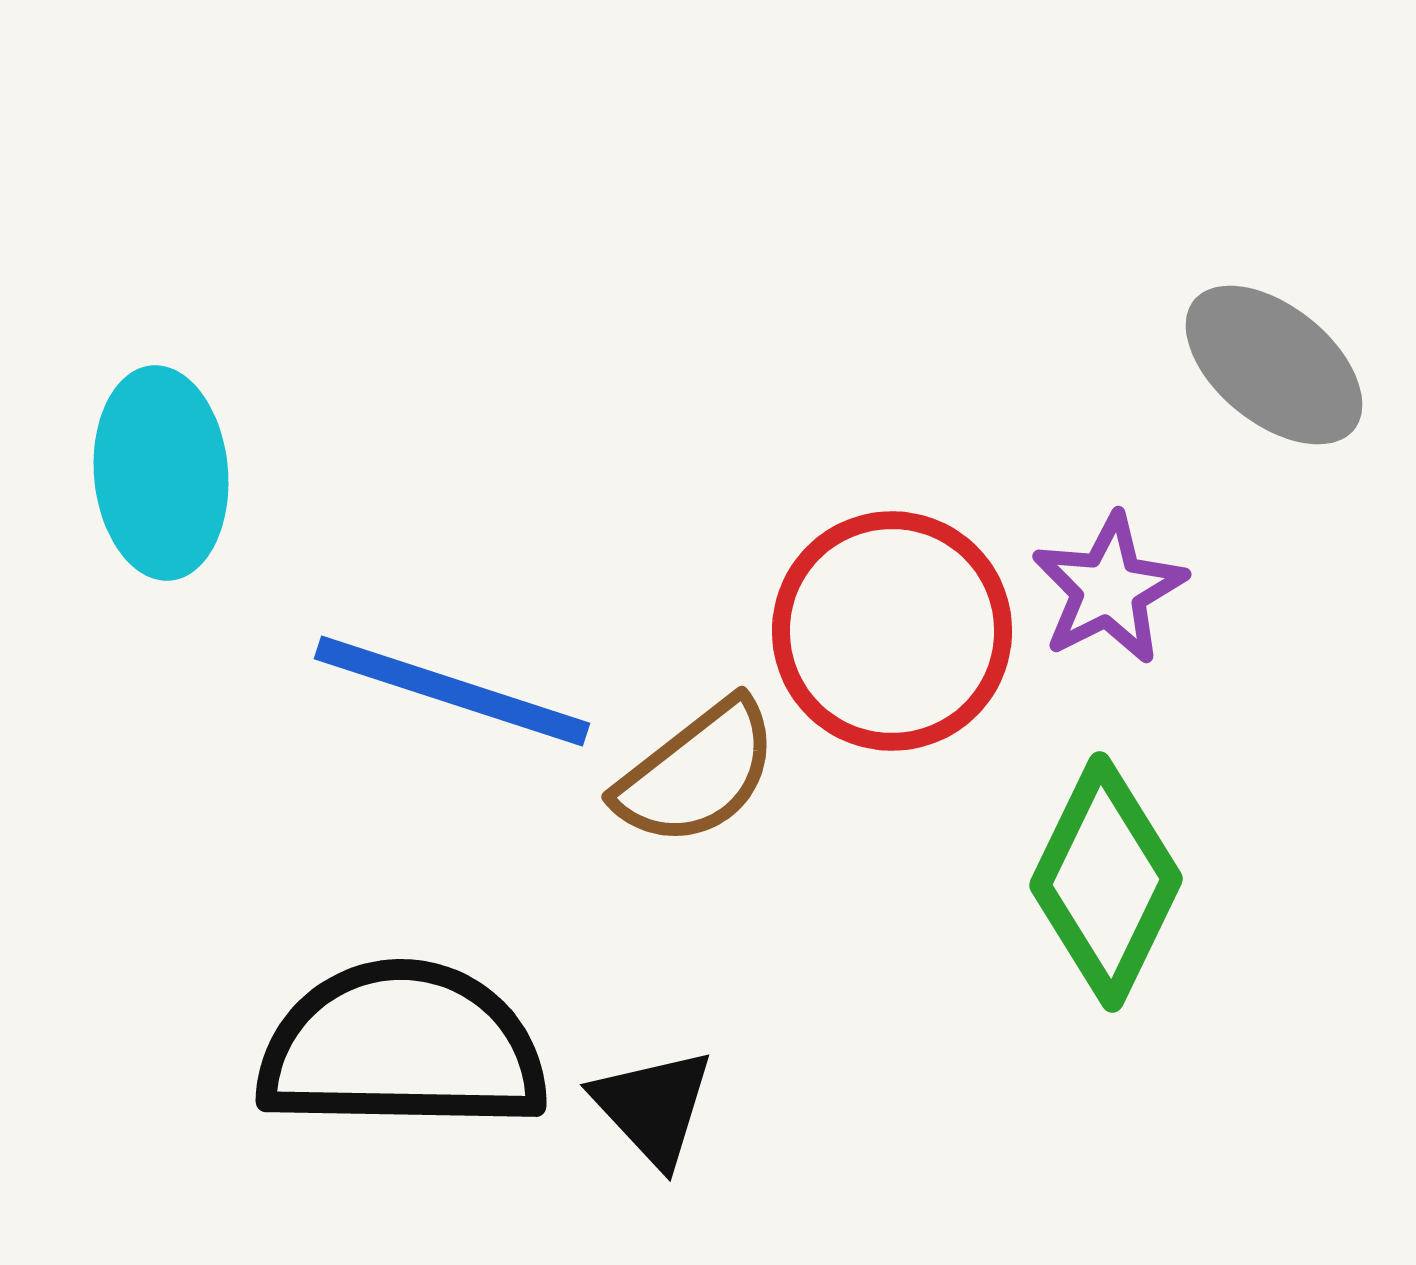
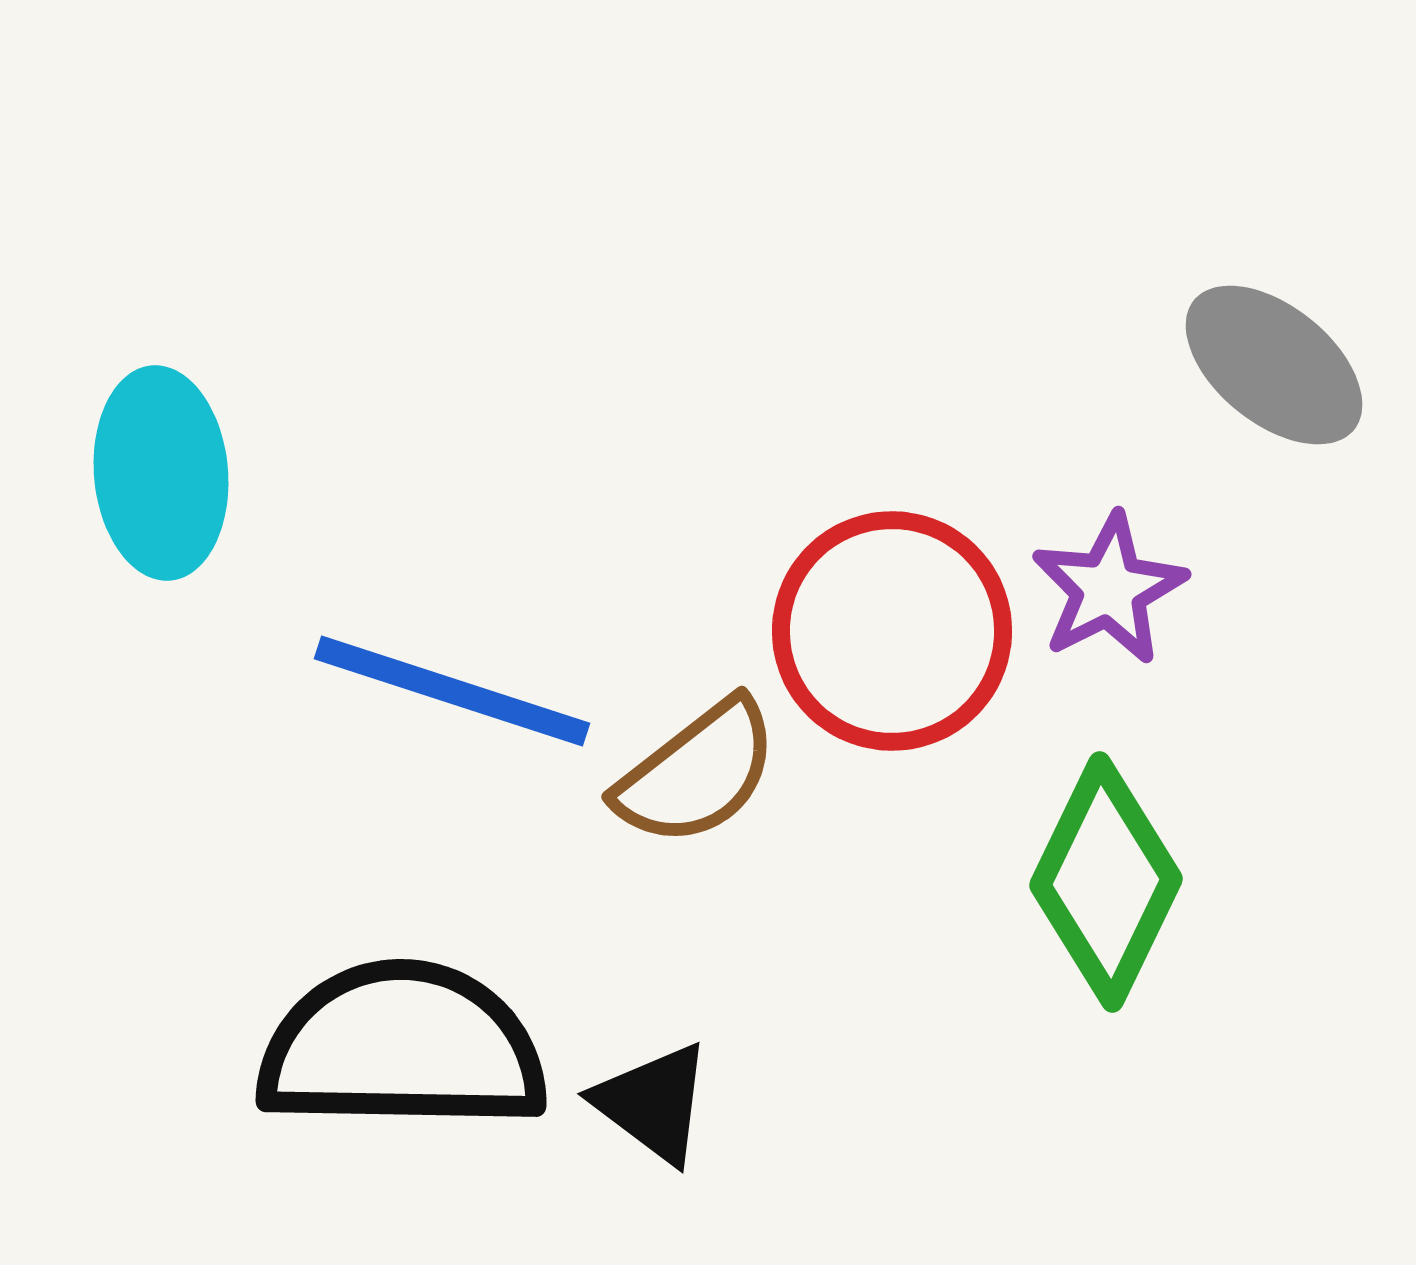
black triangle: moved 4 px up; rotated 10 degrees counterclockwise
